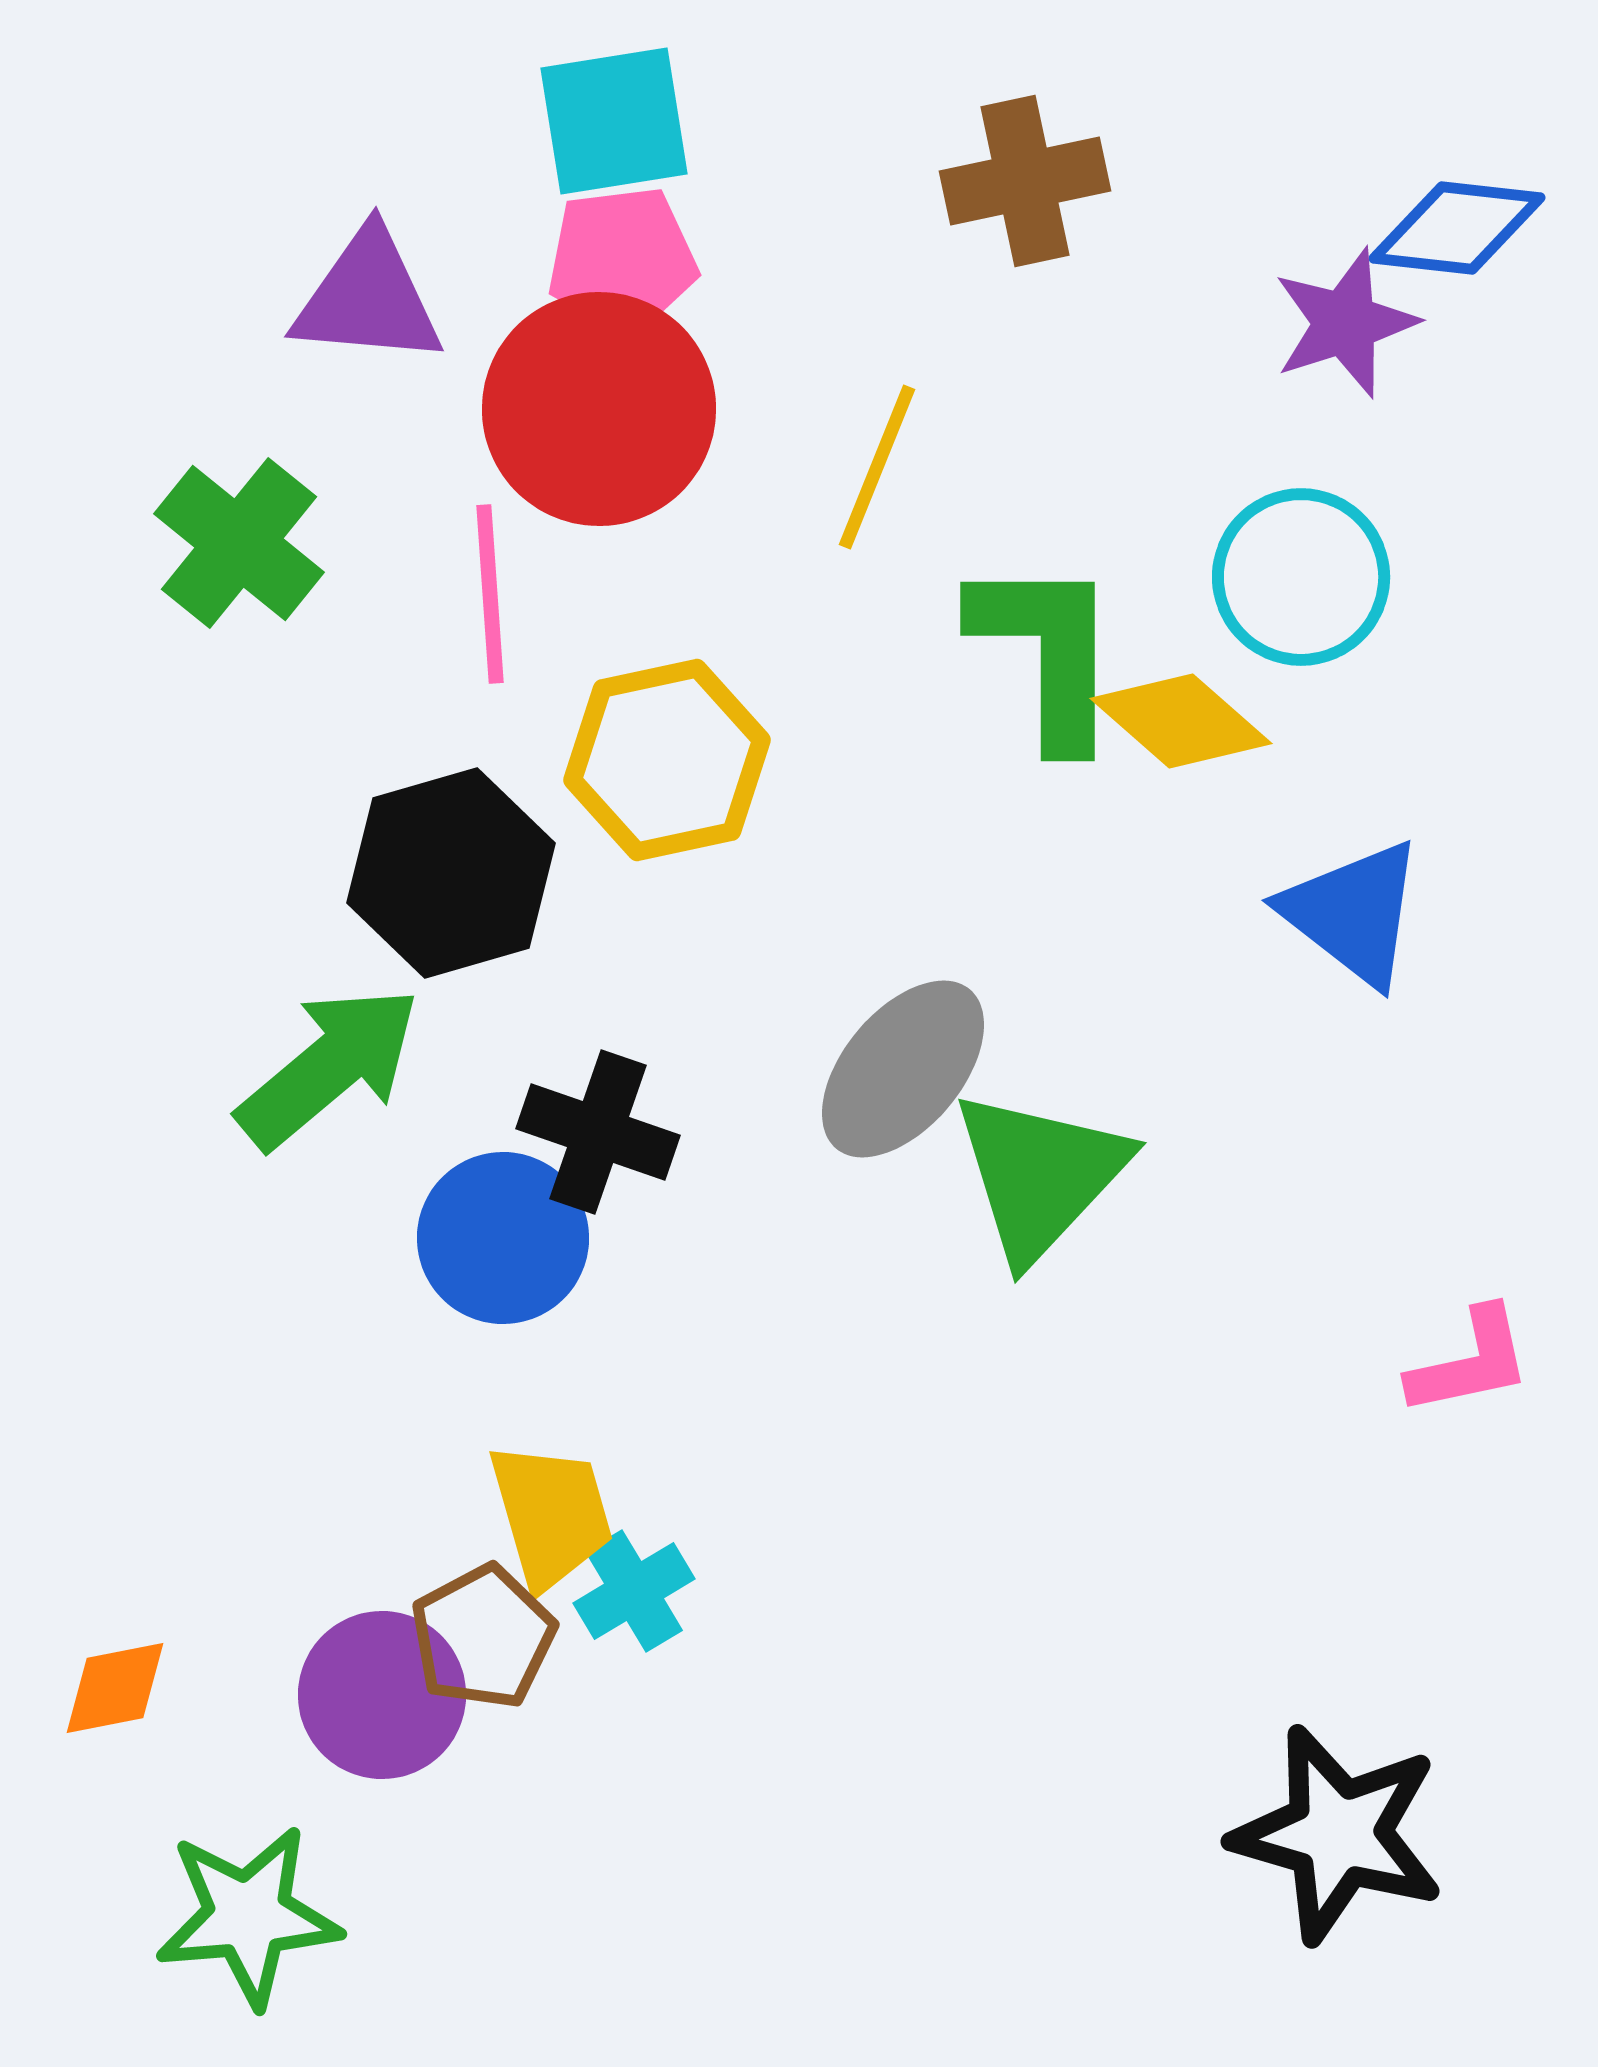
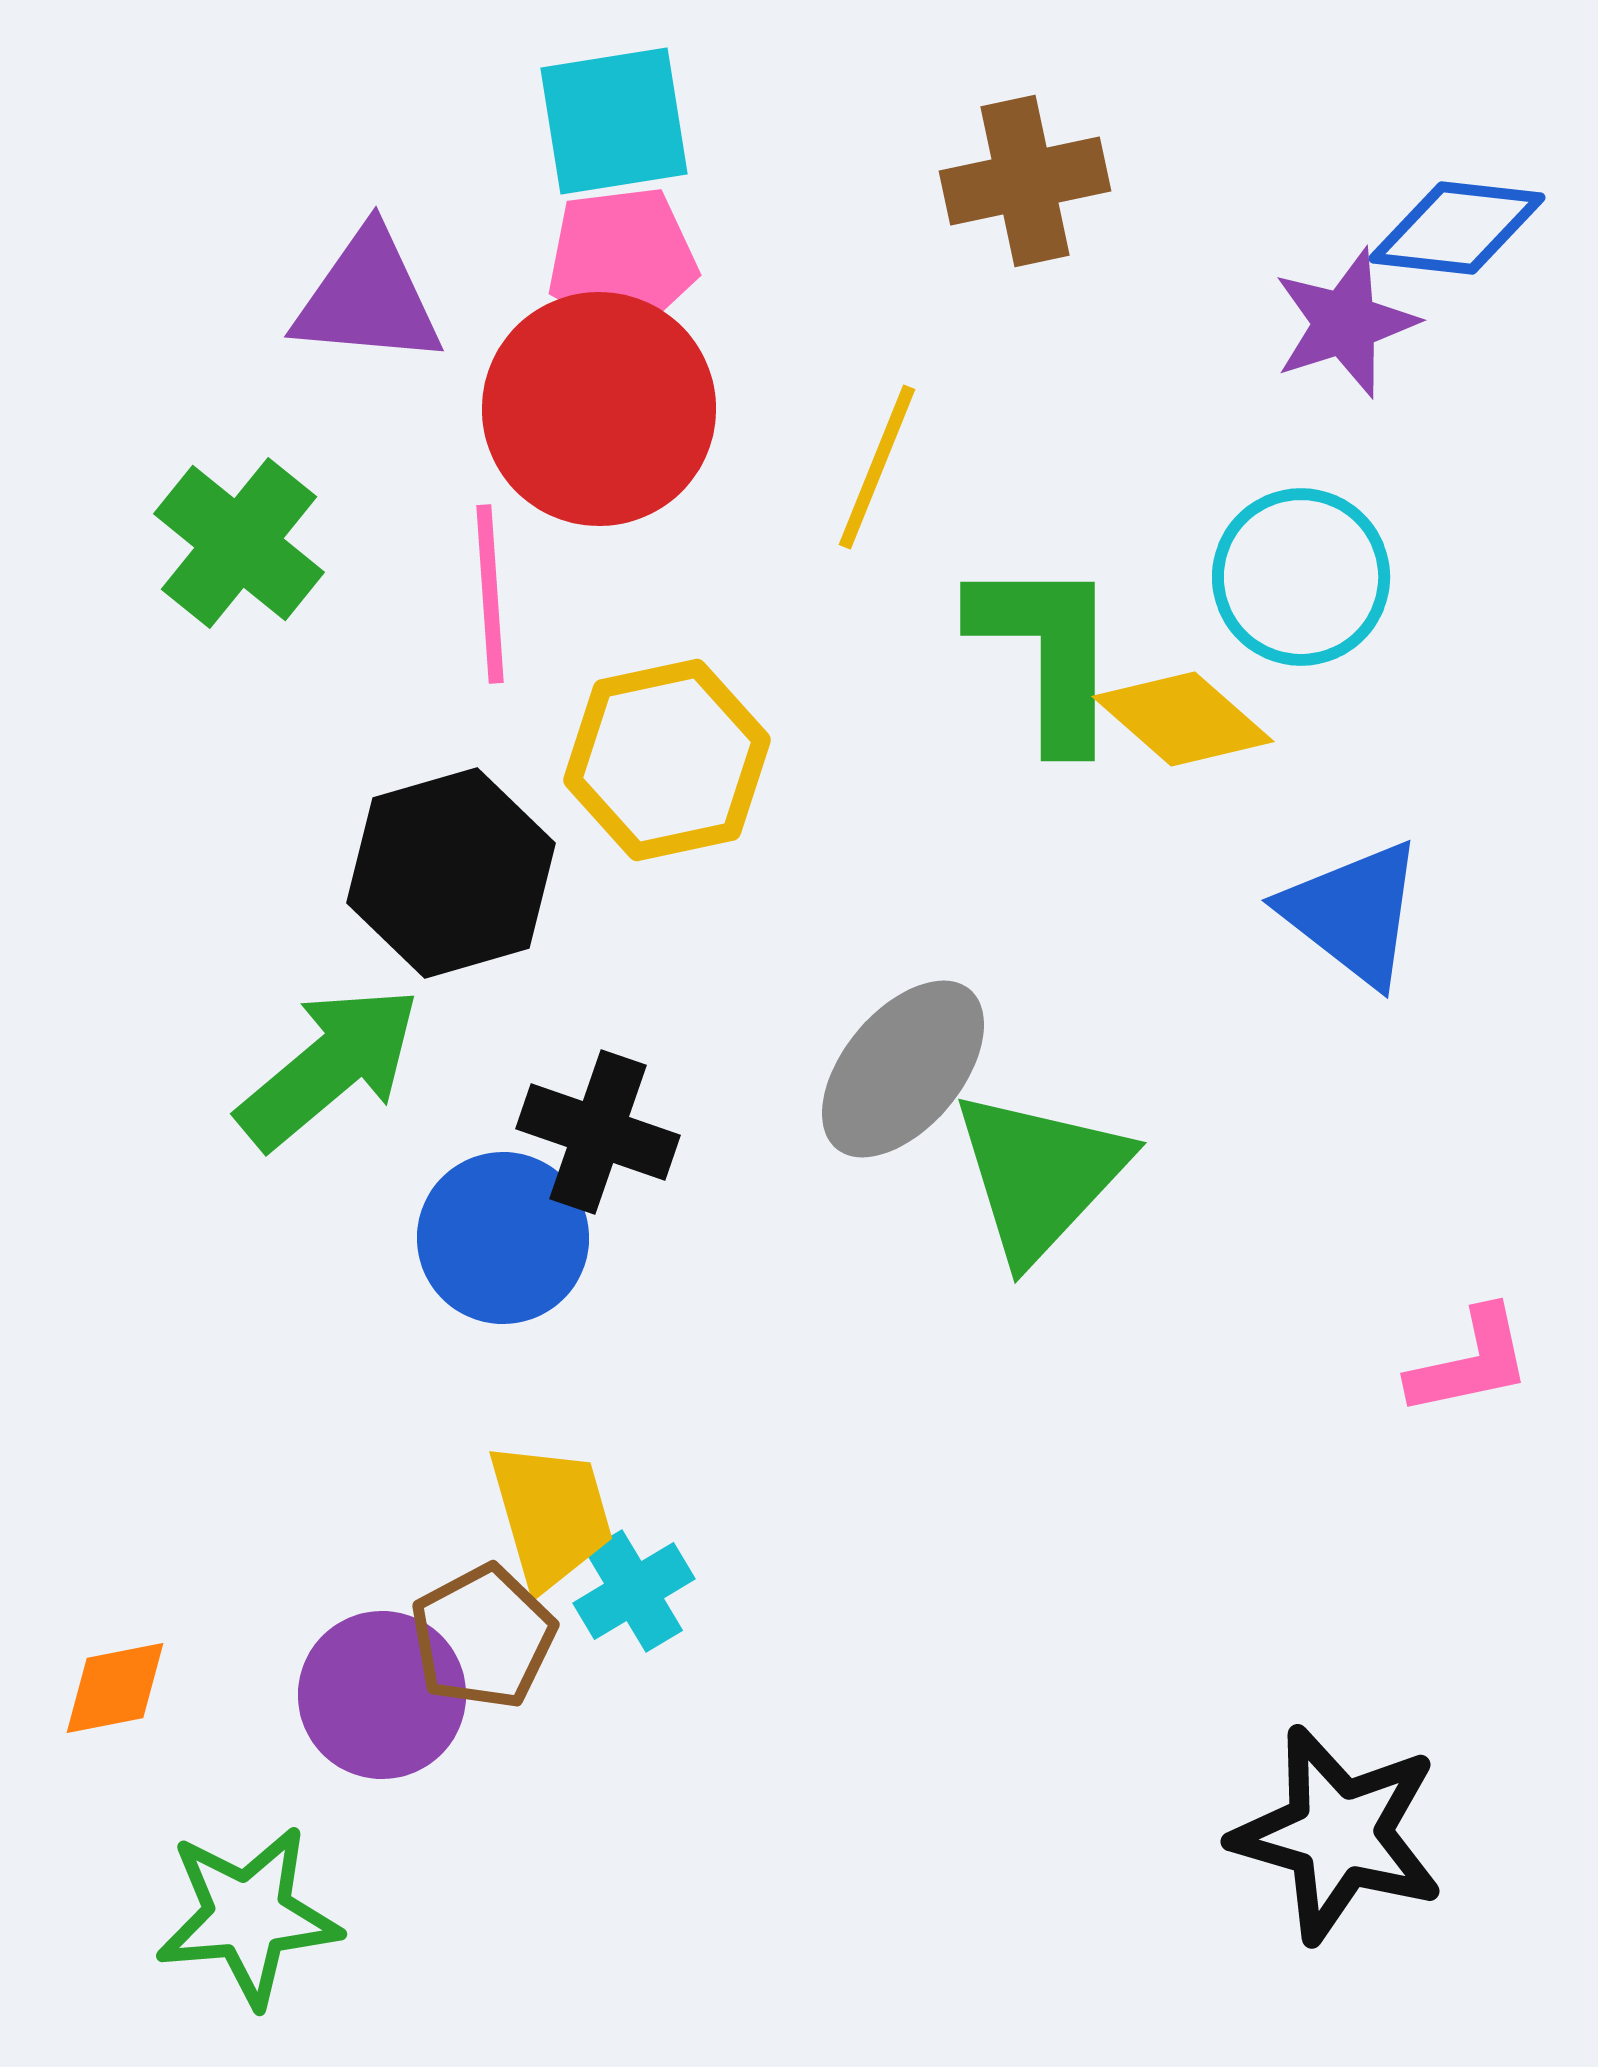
yellow diamond: moved 2 px right, 2 px up
